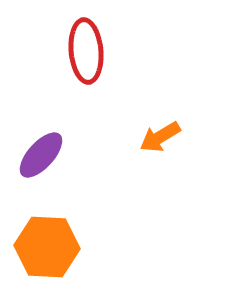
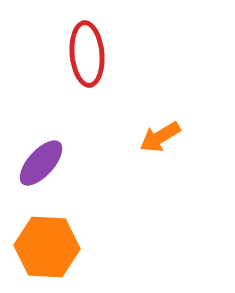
red ellipse: moved 1 px right, 3 px down
purple ellipse: moved 8 px down
